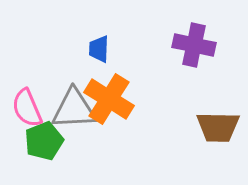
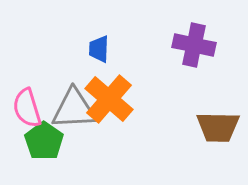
orange cross: rotated 9 degrees clockwise
pink semicircle: rotated 6 degrees clockwise
green pentagon: rotated 15 degrees counterclockwise
